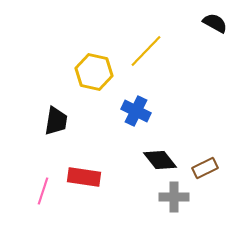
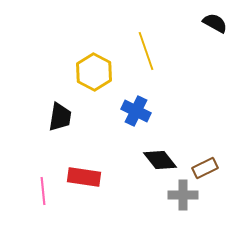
yellow line: rotated 63 degrees counterclockwise
yellow hexagon: rotated 15 degrees clockwise
black trapezoid: moved 4 px right, 4 px up
pink line: rotated 24 degrees counterclockwise
gray cross: moved 9 px right, 2 px up
